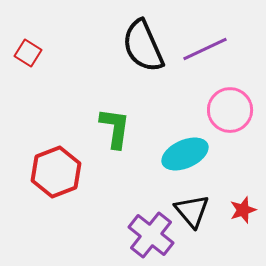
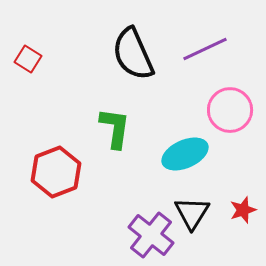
black semicircle: moved 10 px left, 8 px down
red square: moved 6 px down
black triangle: moved 2 px down; rotated 12 degrees clockwise
